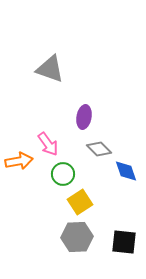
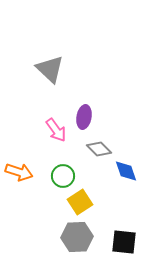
gray triangle: rotated 24 degrees clockwise
pink arrow: moved 8 px right, 14 px up
orange arrow: moved 11 px down; rotated 28 degrees clockwise
green circle: moved 2 px down
